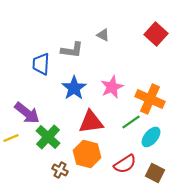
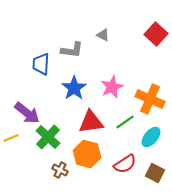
green line: moved 6 px left
